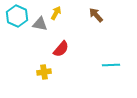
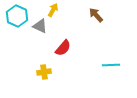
yellow arrow: moved 3 px left, 3 px up
gray triangle: moved 2 px down; rotated 14 degrees clockwise
red semicircle: moved 2 px right, 1 px up
